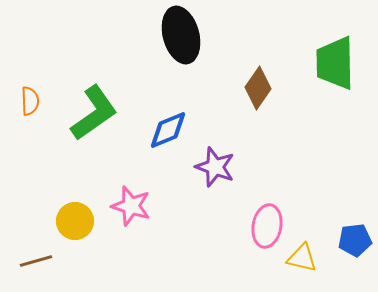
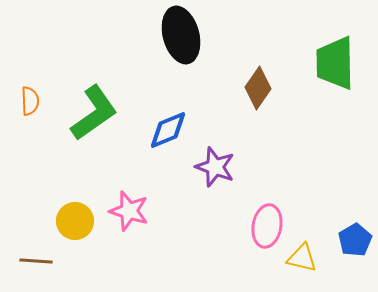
pink star: moved 2 px left, 5 px down
blue pentagon: rotated 24 degrees counterclockwise
brown line: rotated 20 degrees clockwise
